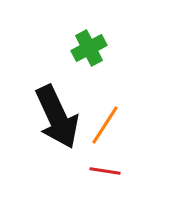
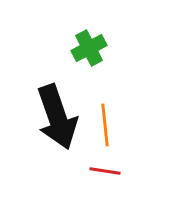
black arrow: rotated 6 degrees clockwise
orange line: rotated 39 degrees counterclockwise
